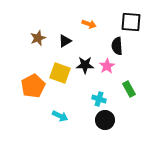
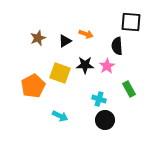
orange arrow: moved 3 px left, 10 px down
